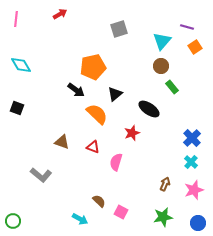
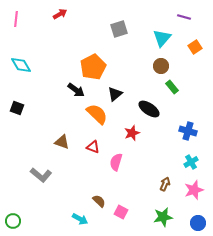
purple line: moved 3 px left, 10 px up
cyan triangle: moved 3 px up
orange pentagon: rotated 15 degrees counterclockwise
blue cross: moved 4 px left, 7 px up; rotated 30 degrees counterclockwise
cyan cross: rotated 16 degrees clockwise
